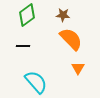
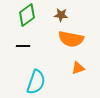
brown star: moved 2 px left
orange semicircle: rotated 145 degrees clockwise
orange triangle: rotated 40 degrees clockwise
cyan semicircle: rotated 60 degrees clockwise
